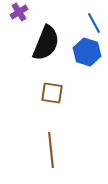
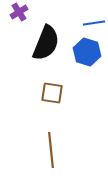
blue line: rotated 70 degrees counterclockwise
